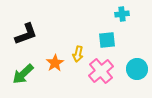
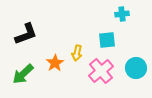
yellow arrow: moved 1 px left, 1 px up
cyan circle: moved 1 px left, 1 px up
